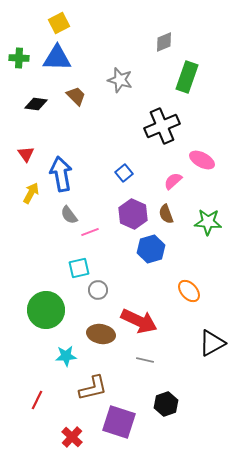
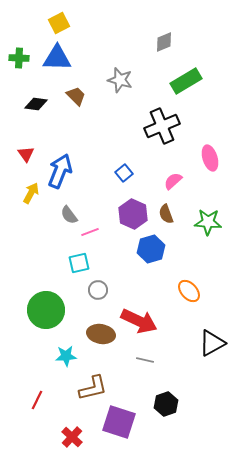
green rectangle: moved 1 px left, 4 px down; rotated 40 degrees clockwise
pink ellipse: moved 8 px right, 2 px up; rotated 45 degrees clockwise
blue arrow: moved 1 px left, 3 px up; rotated 32 degrees clockwise
cyan square: moved 5 px up
